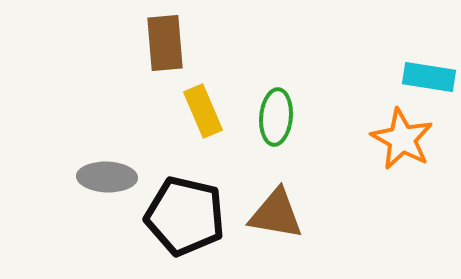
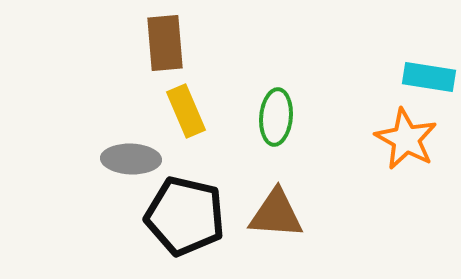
yellow rectangle: moved 17 px left
orange star: moved 4 px right
gray ellipse: moved 24 px right, 18 px up
brown triangle: rotated 6 degrees counterclockwise
